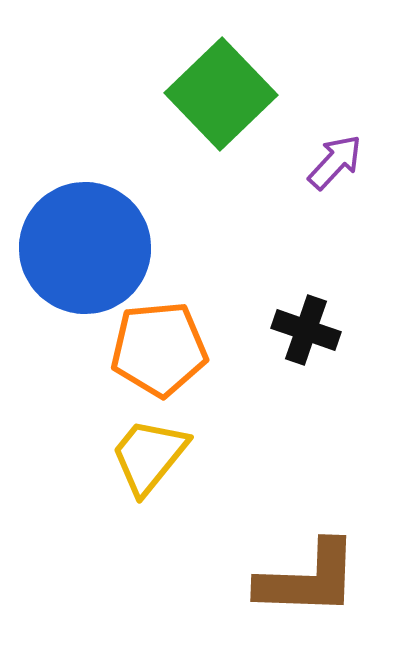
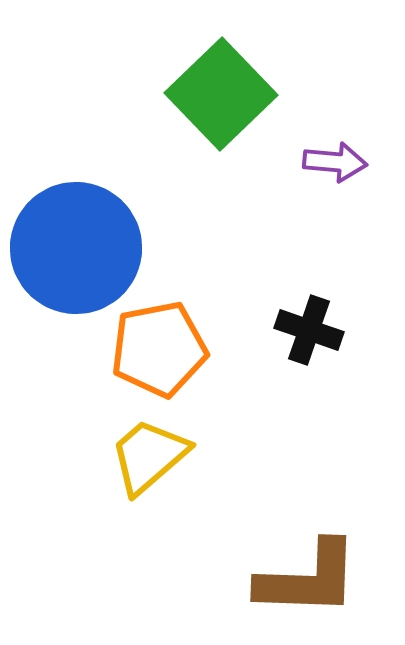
purple arrow: rotated 52 degrees clockwise
blue circle: moved 9 px left
black cross: moved 3 px right
orange pentagon: rotated 6 degrees counterclockwise
yellow trapezoid: rotated 10 degrees clockwise
